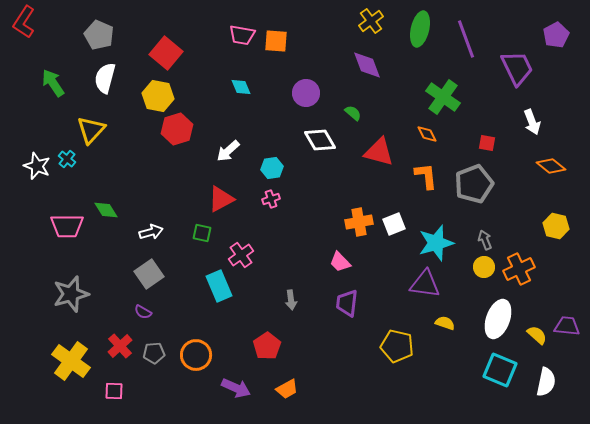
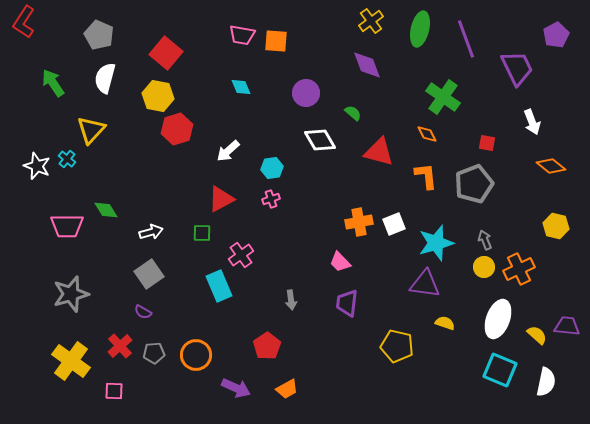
green square at (202, 233): rotated 12 degrees counterclockwise
